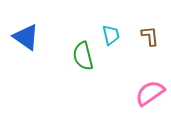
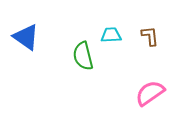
cyan trapezoid: rotated 80 degrees counterclockwise
